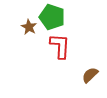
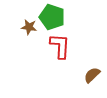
brown star: rotated 21 degrees counterclockwise
brown semicircle: moved 2 px right
